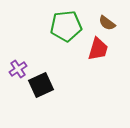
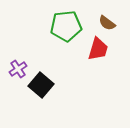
black square: rotated 25 degrees counterclockwise
